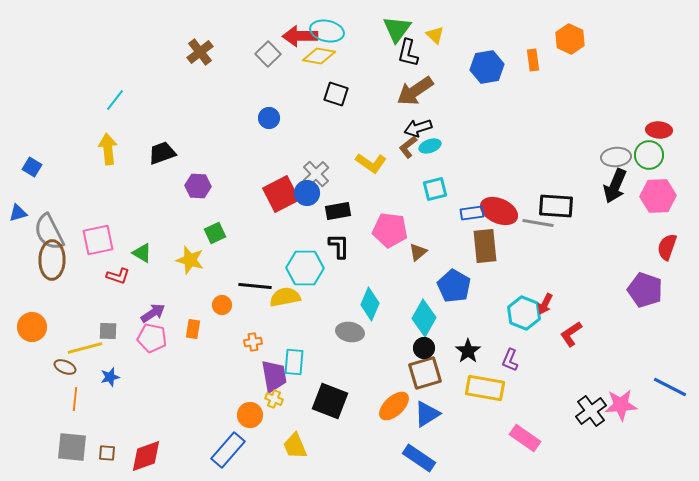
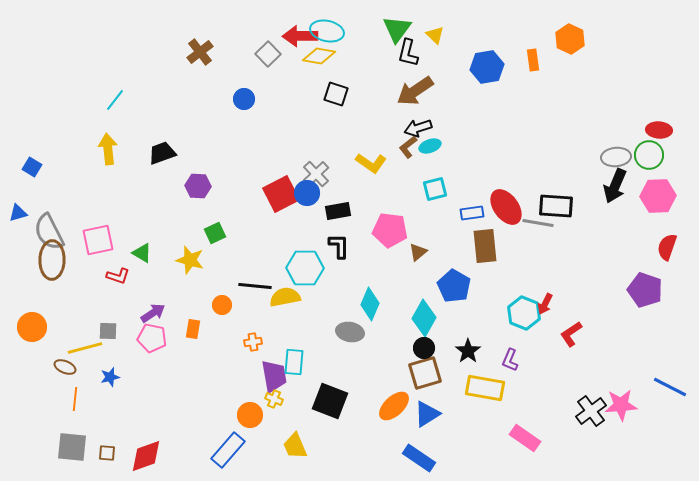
blue circle at (269, 118): moved 25 px left, 19 px up
red ellipse at (499, 211): moved 7 px right, 4 px up; rotated 30 degrees clockwise
